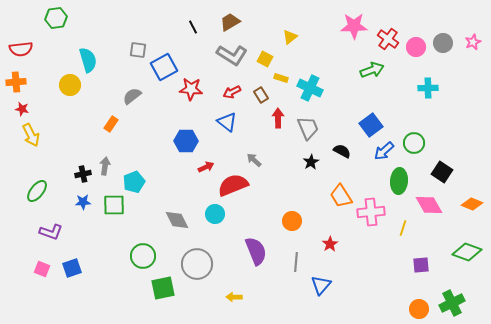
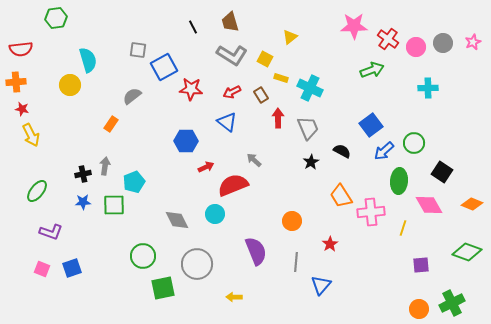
brown trapezoid at (230, 22): rotated 75 degrees counterclockwise
